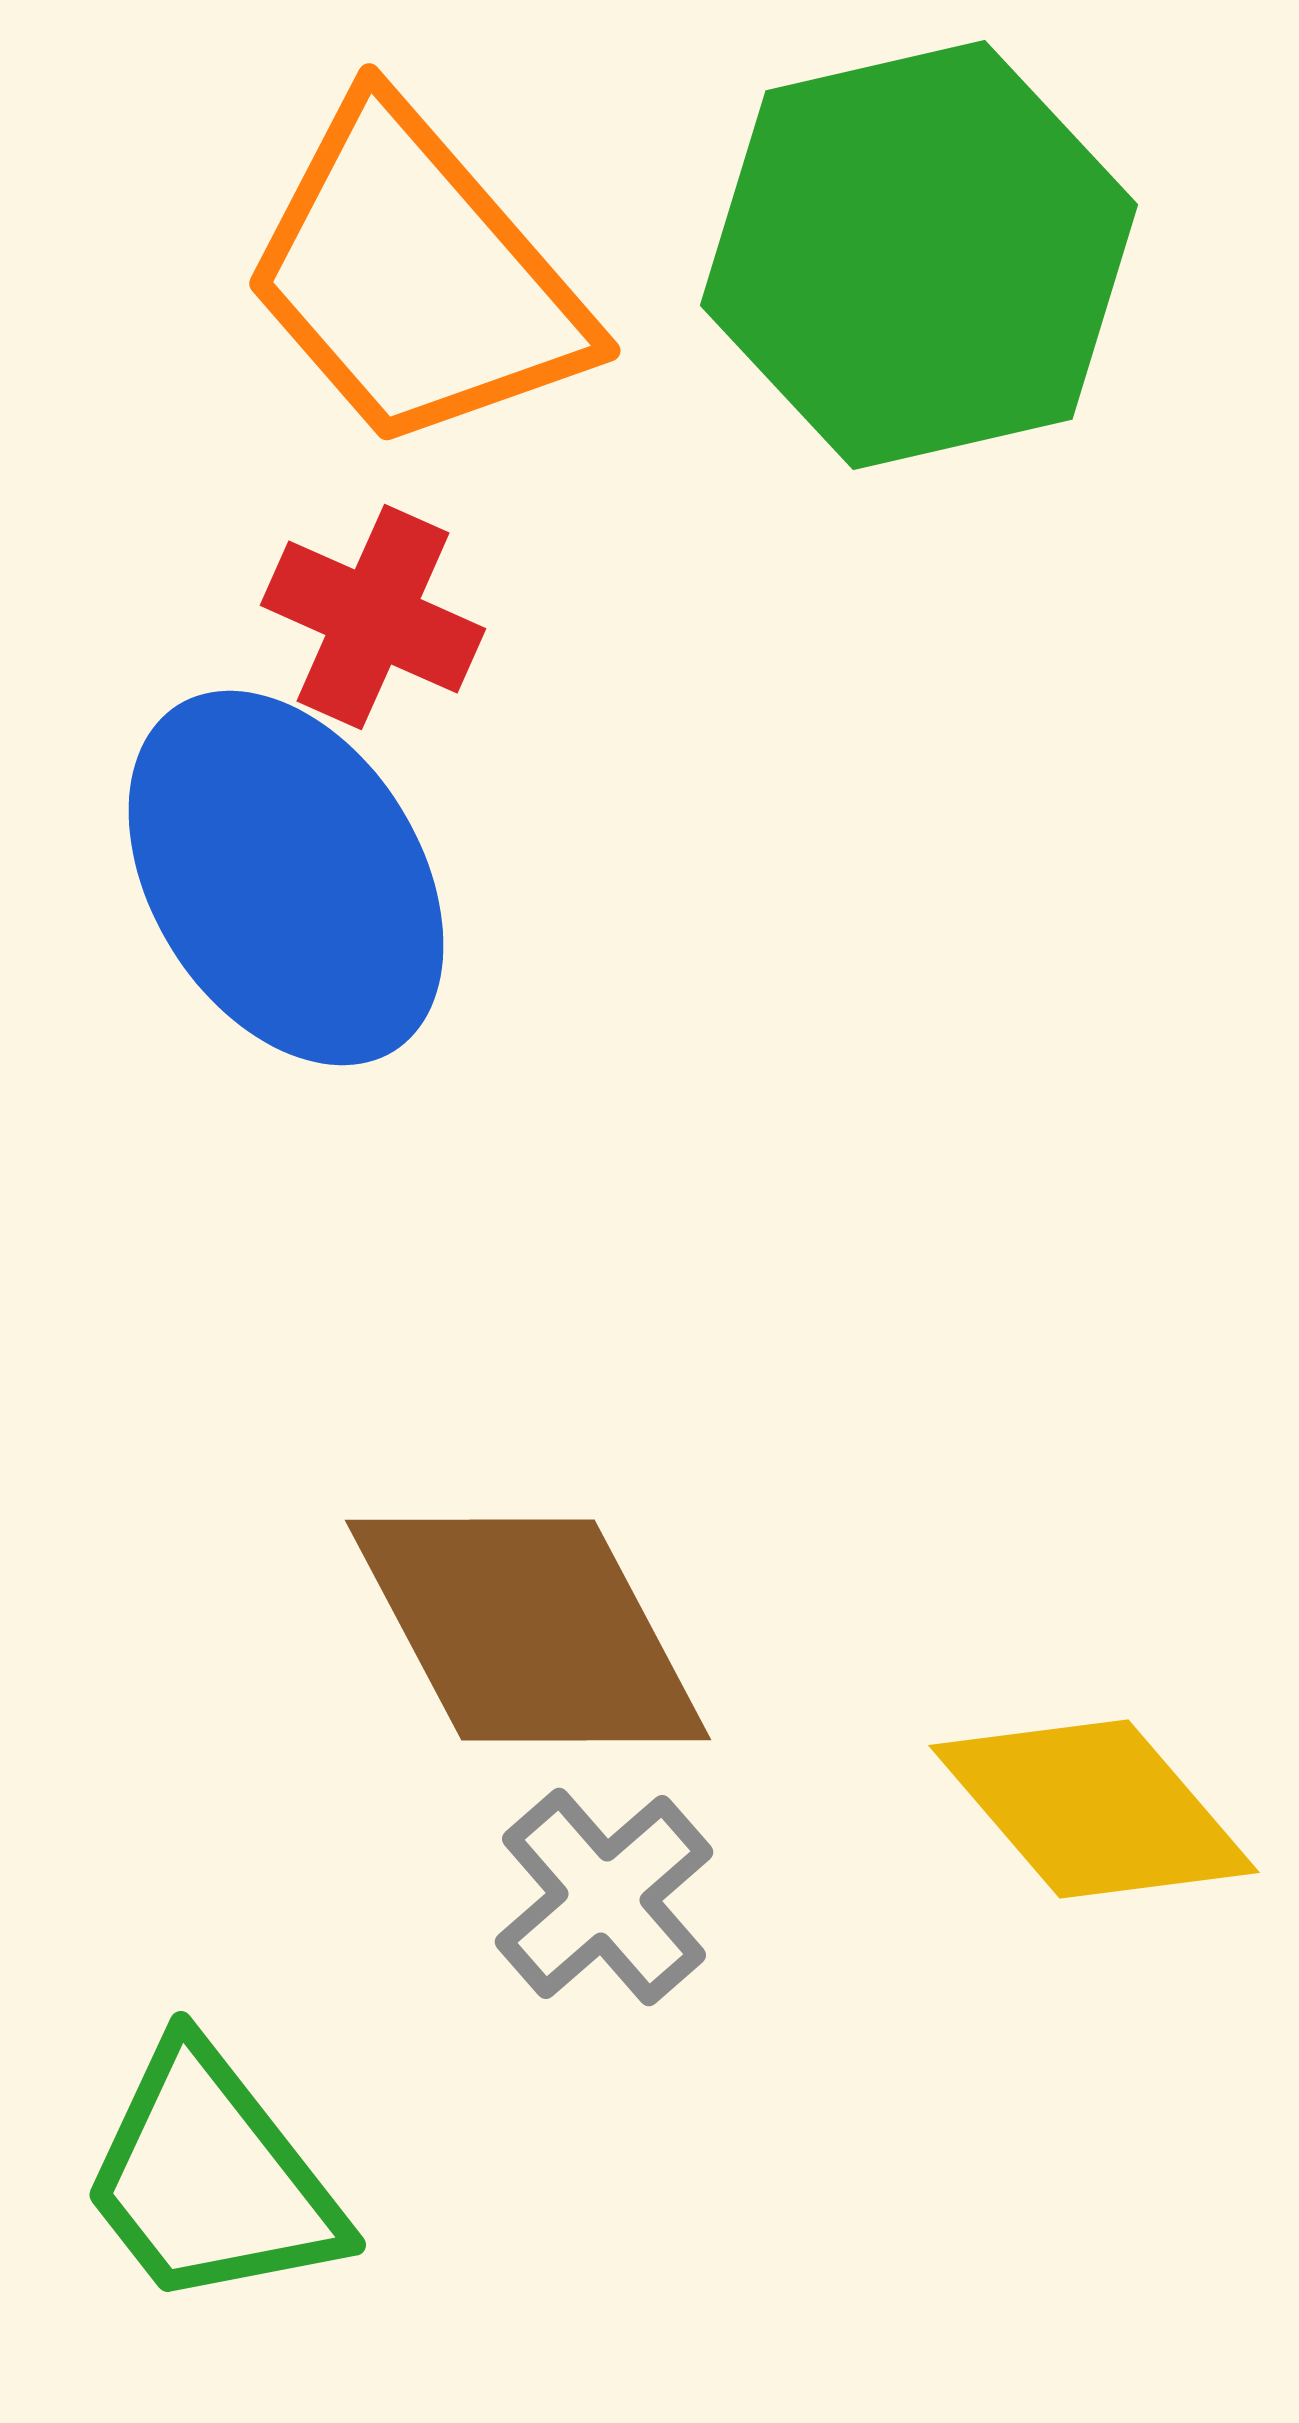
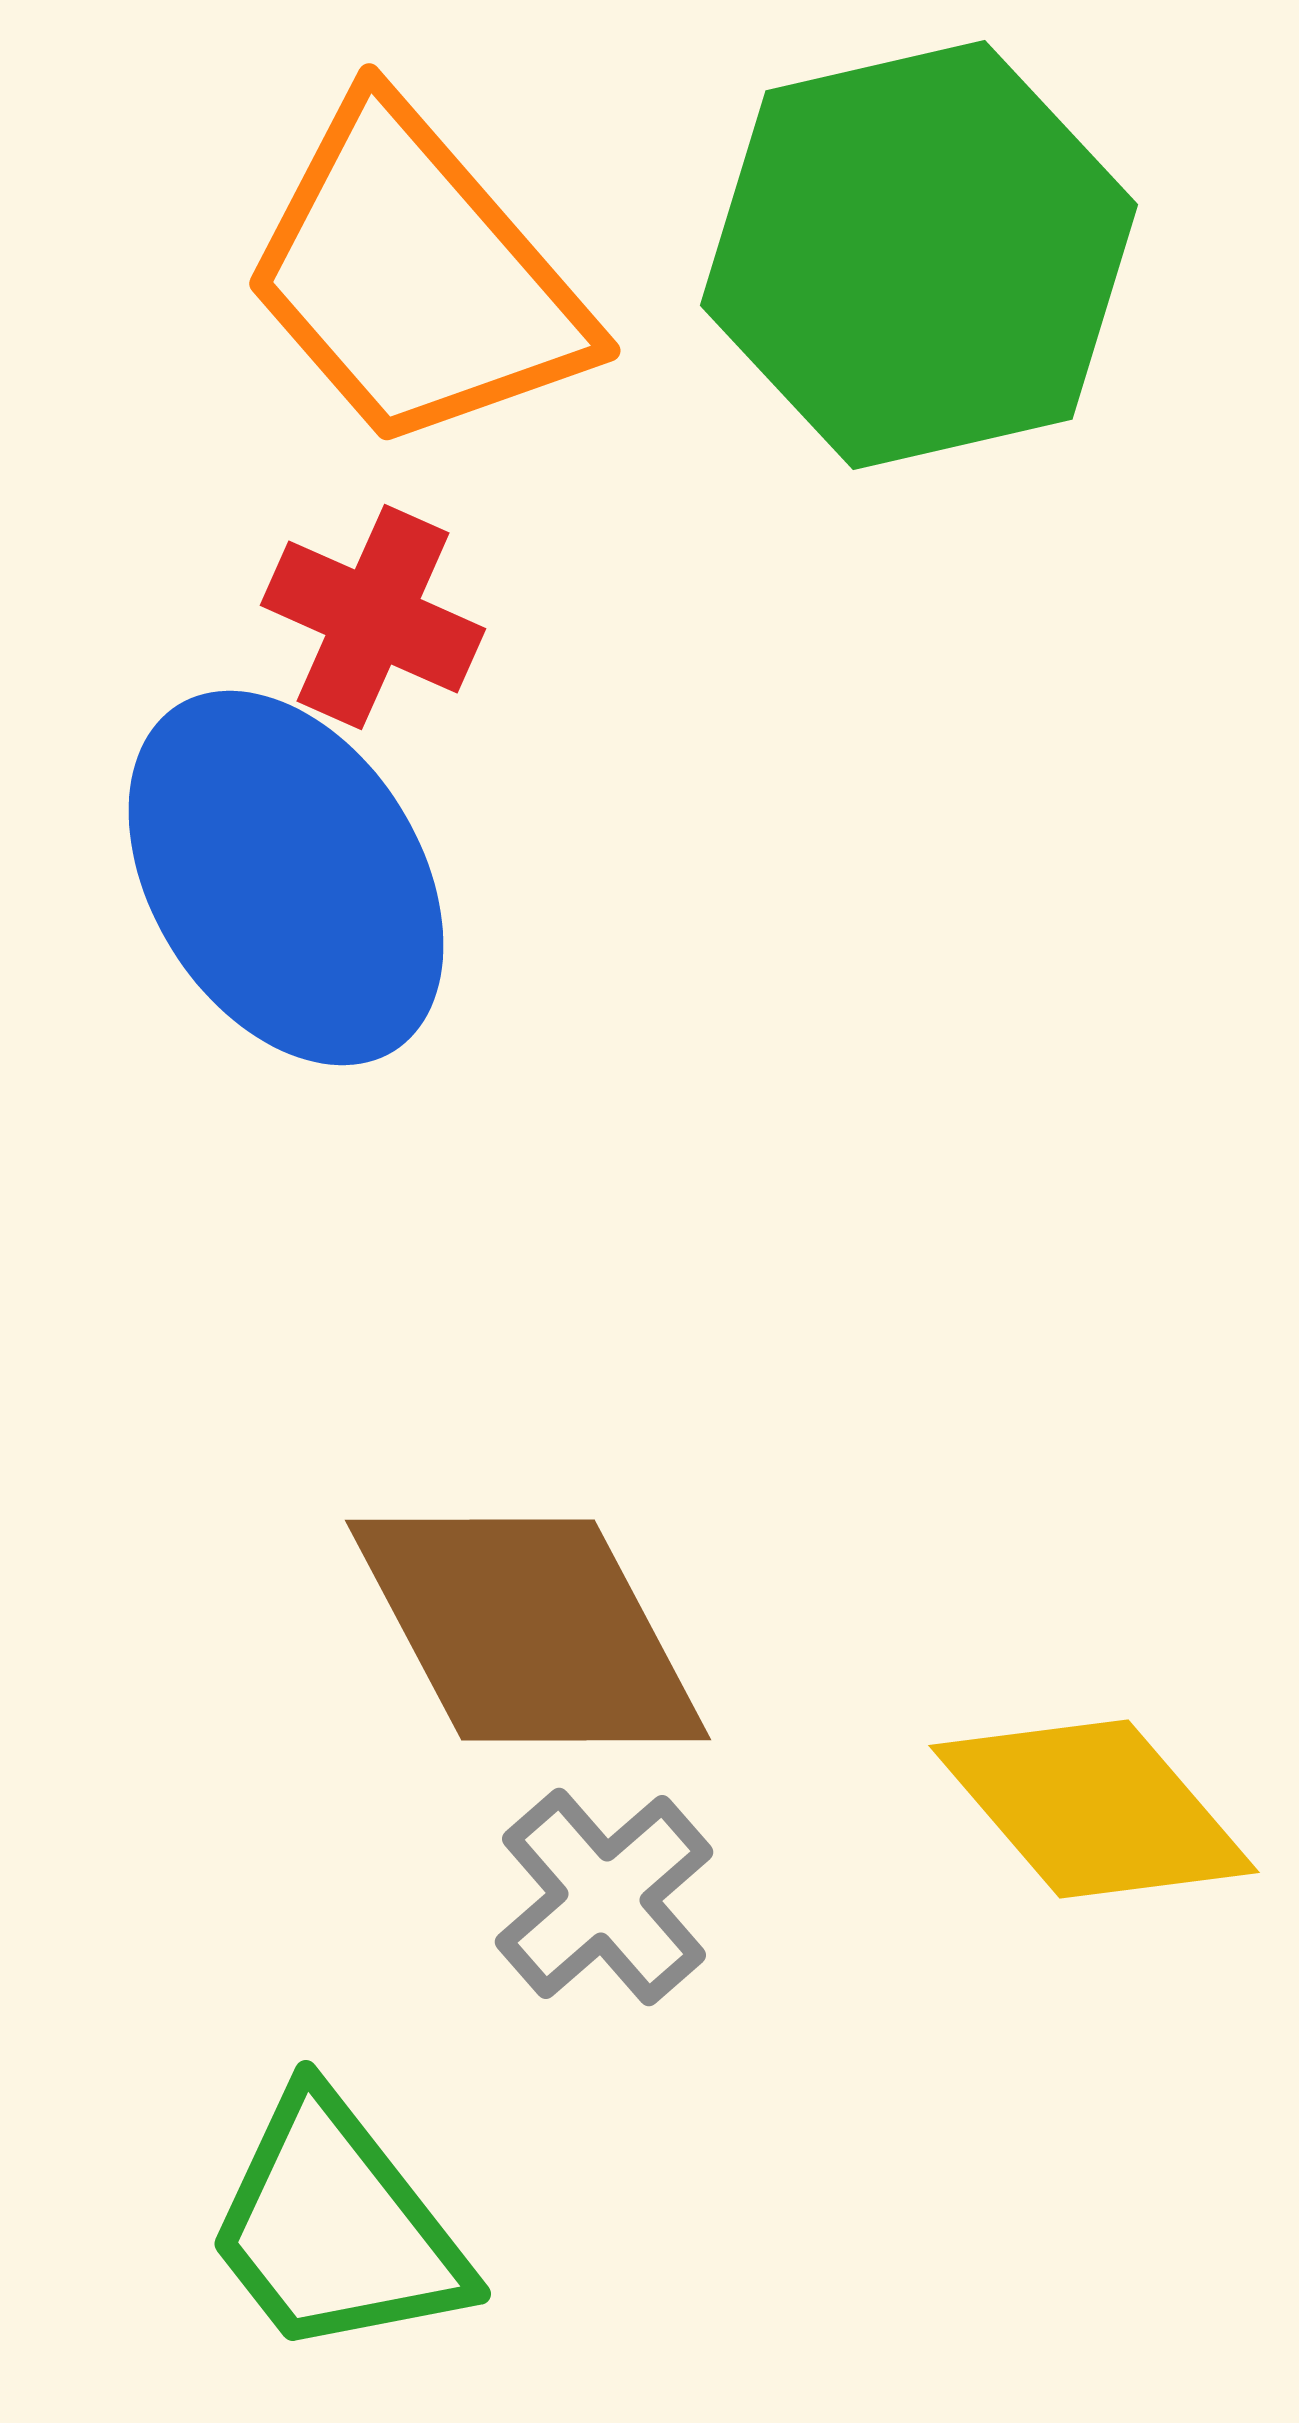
green trapezoid: moved 125 px right, 49 px down
